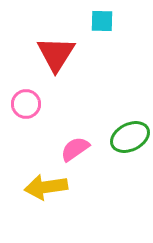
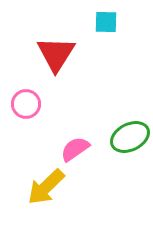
cyan square: moved 4 px right, 1 px down
yellow arrow: rotated 36 degrees counterclockwise
